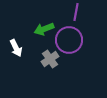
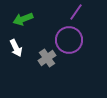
purple line: rotated 24 degrees clockwise
green arrow: moved 21 px left, 10 px up
gray cross: moved 3 px left, 1 px up
